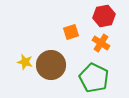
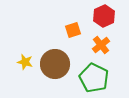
red hexagon: rotated 15 degrees counterclockwise
orange square: moved 2 px right, 2 px up
orange cross: moved 2 px down; rotated 18 degrees clockwise
brown circle: moved 4 px right, 1 px up
